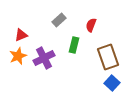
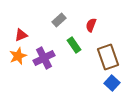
green rectangle: rotated 49 degrees counterclockwise
